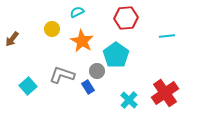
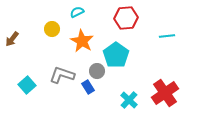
cyan square: moved 1 px left, 1 px up
